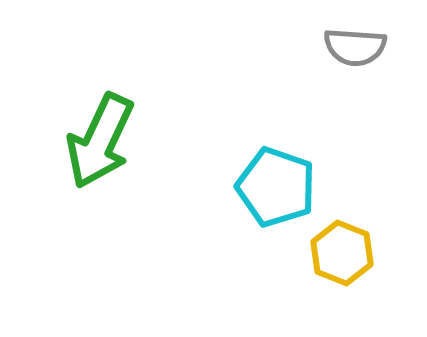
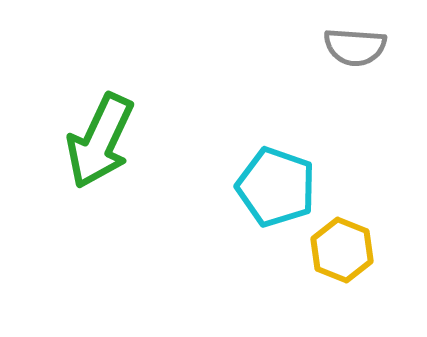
yellow hexagon: moved 3 px up
